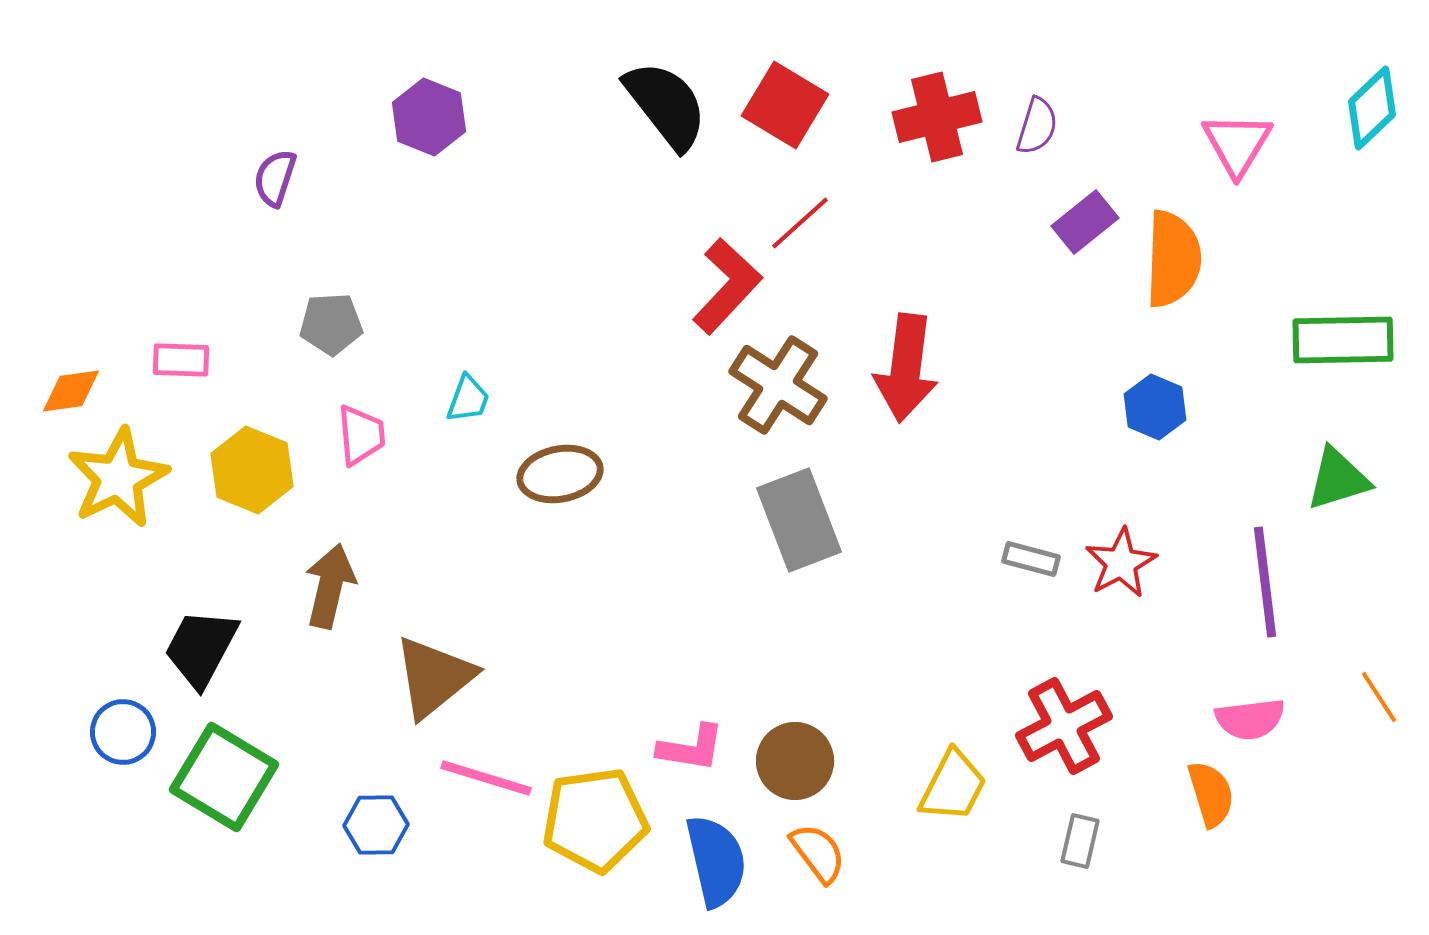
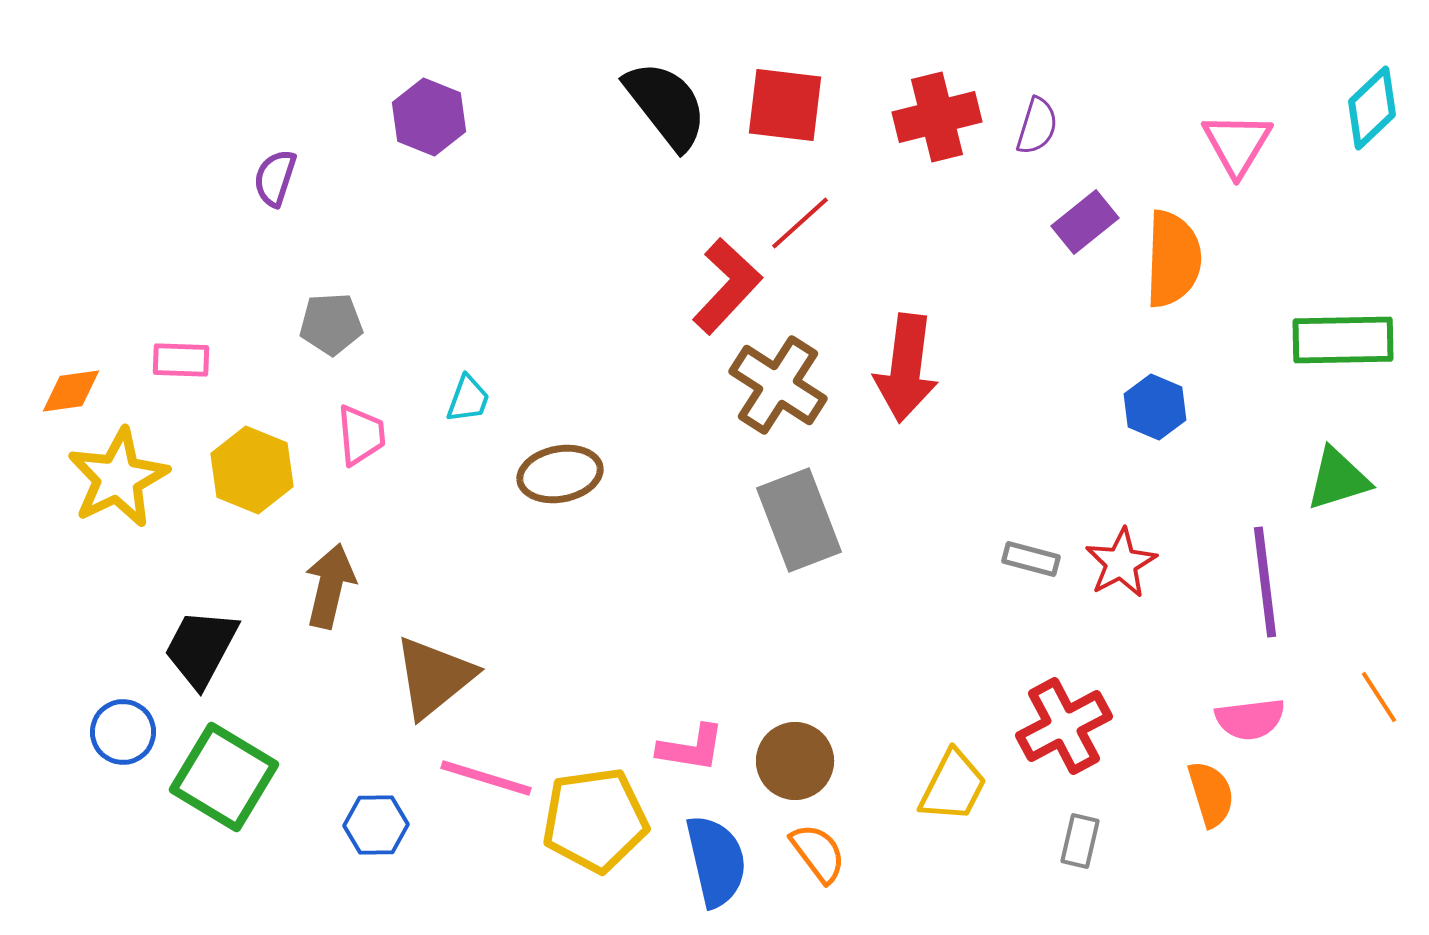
red square at (785, 105): rotated 24 degrees counterclockwise
